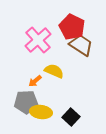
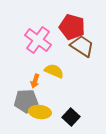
red pentagon: rotated 10 degrees counterclockwise
pink cross: rotated 12 degrees counterclockwise
brown trapezoid: moved 1 px right, 1 px down
orange arrow: rotated 32 degrees counterclockwise
gray pentagon: moved 1 px up
yellow ellipse: moved 1 px left
